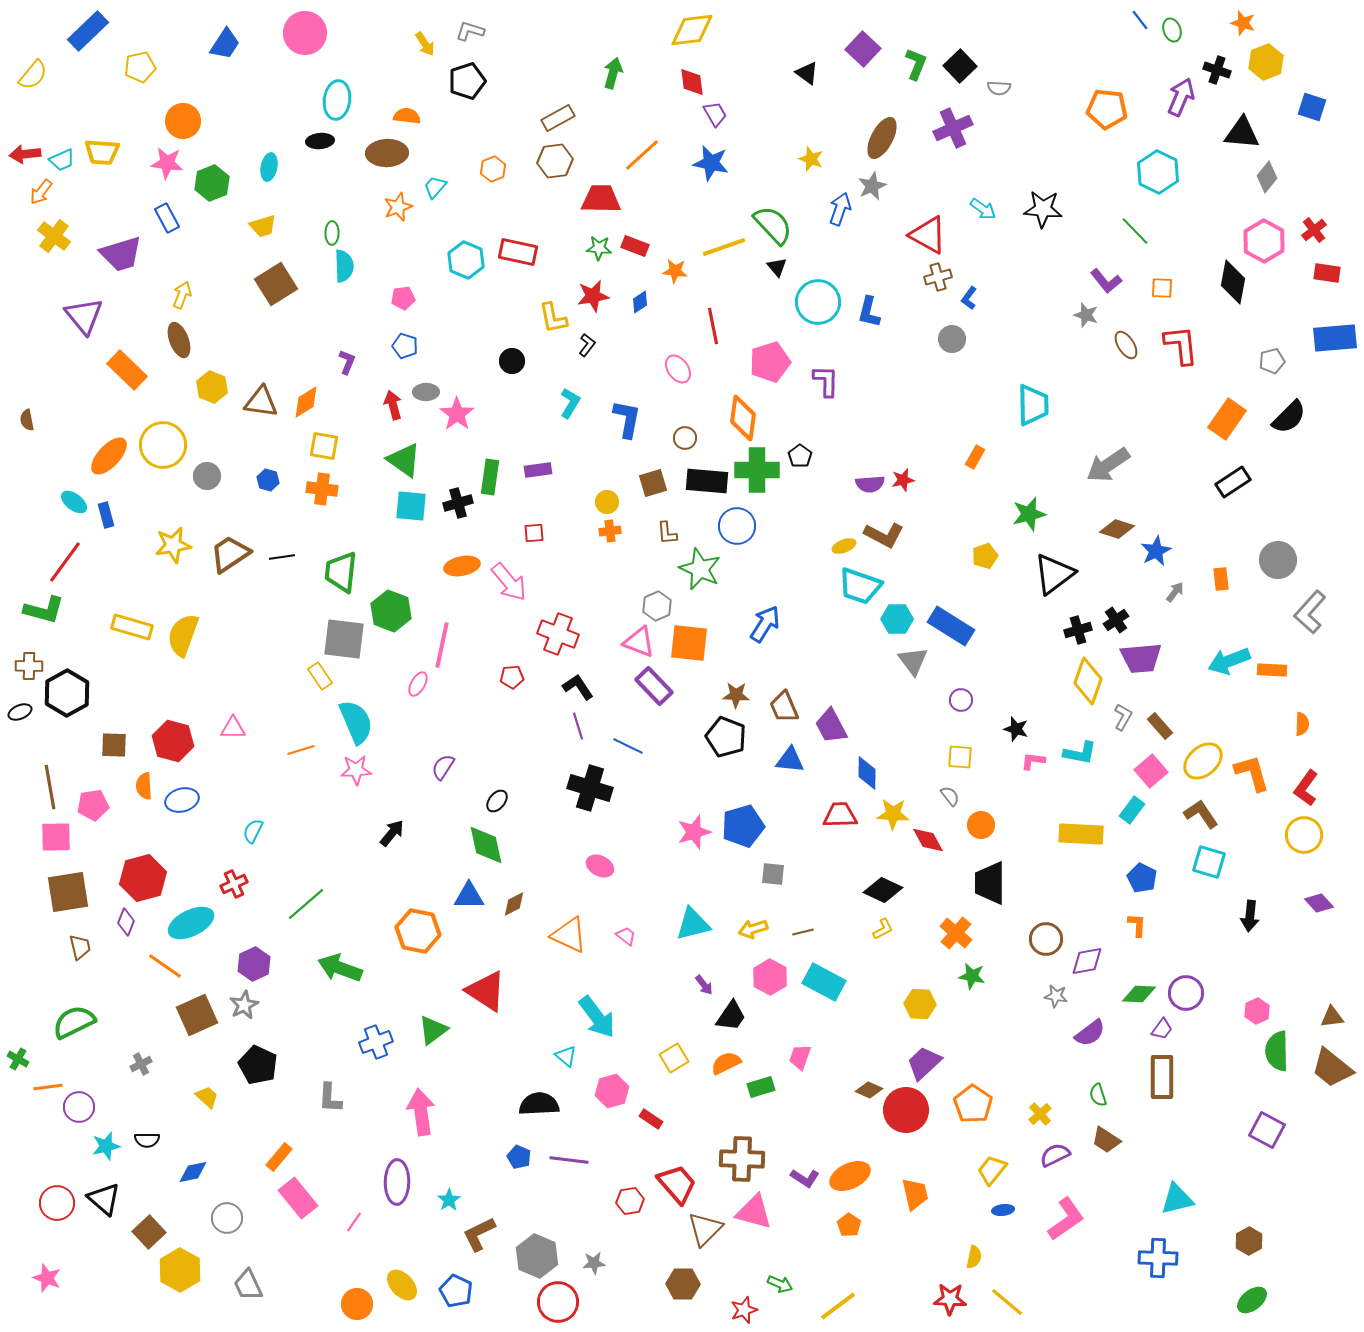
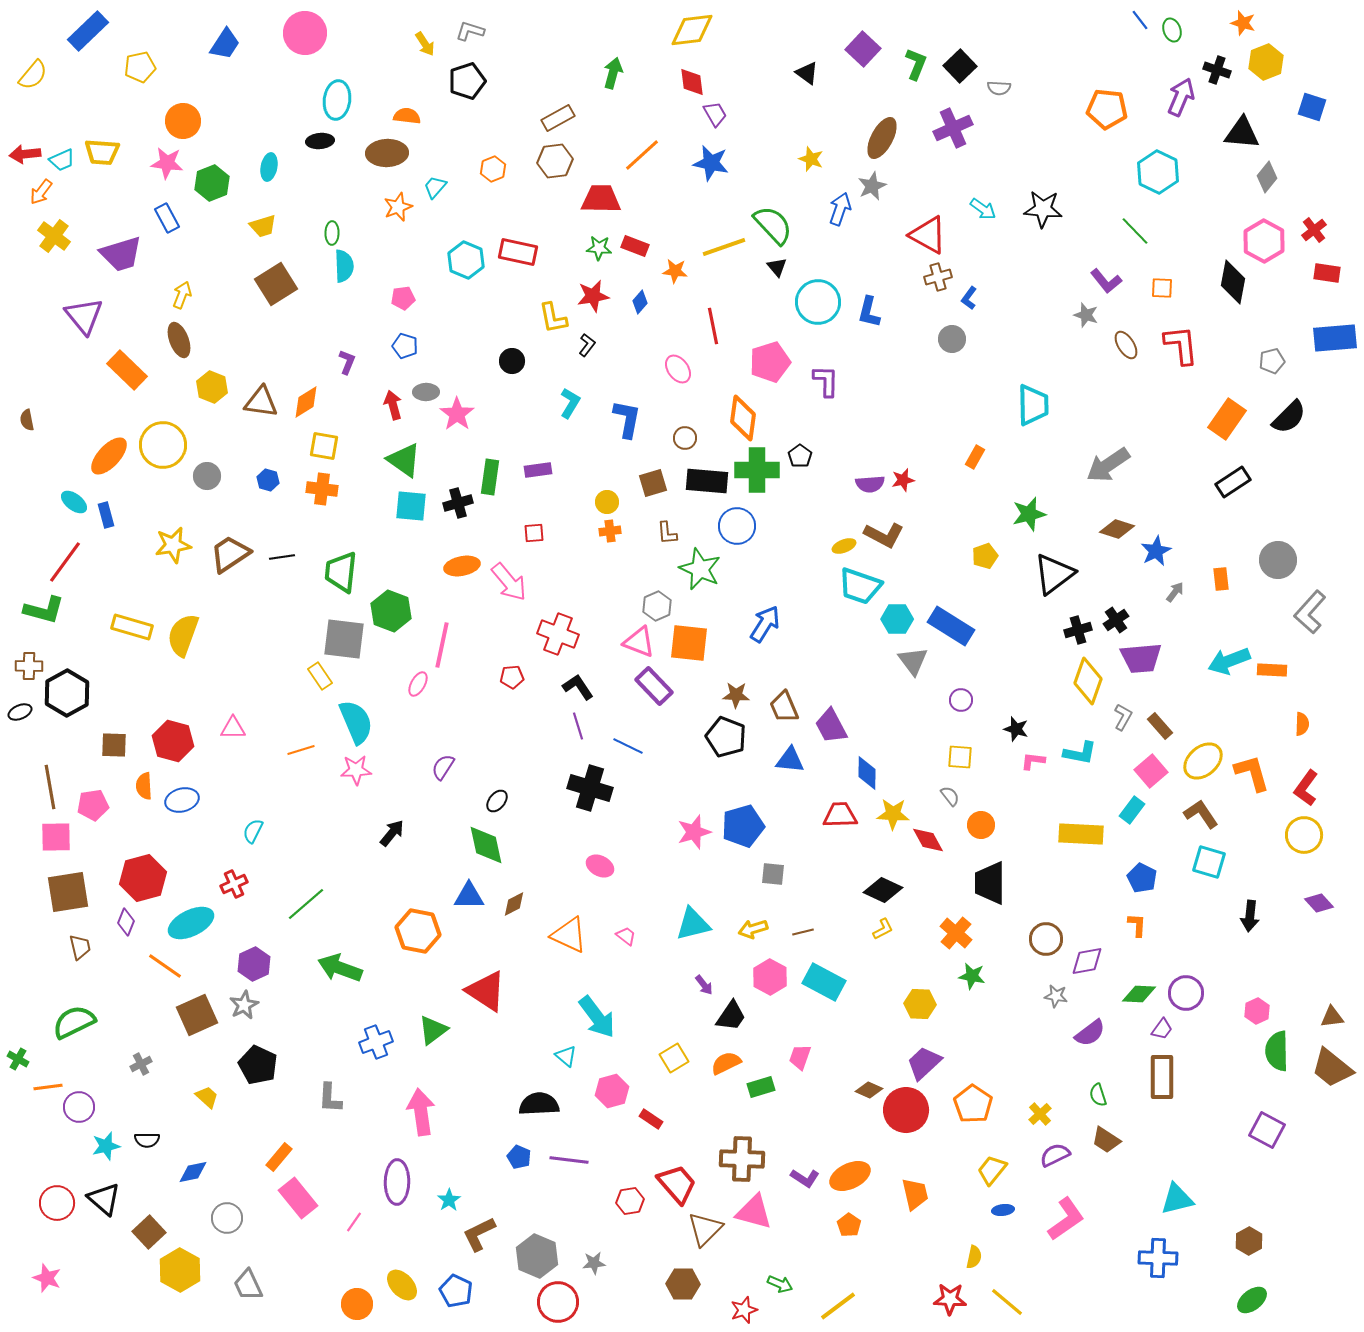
blue diamond at (640, 302): rotated 15 degrees counterclockwise
